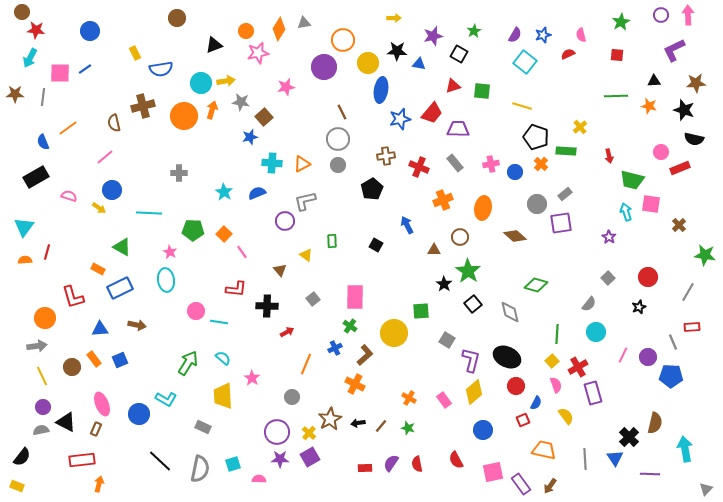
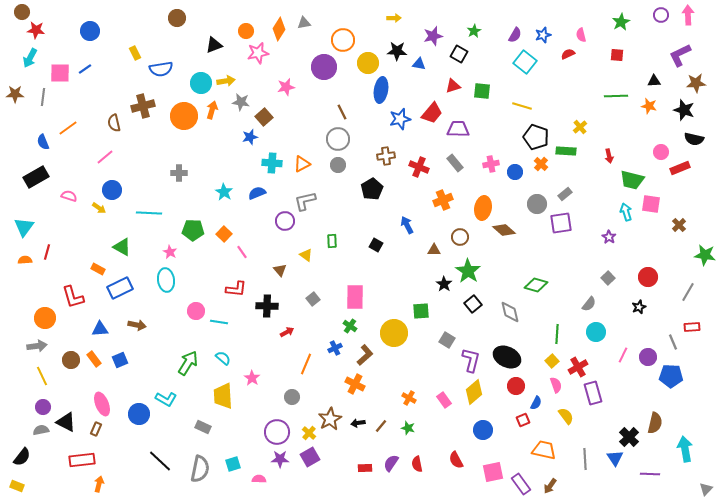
purple L-shape at (674, 50): moved 6 px right, 5 px down
brown diamond at (515, 236): moved 11 px left, 6 px up
brown circle at (72, 367): moved 1 px left, 7 px up
